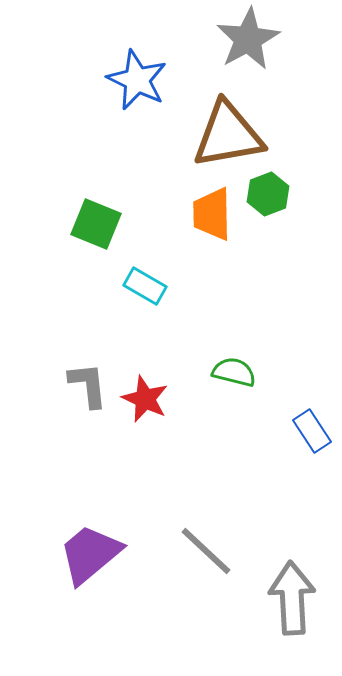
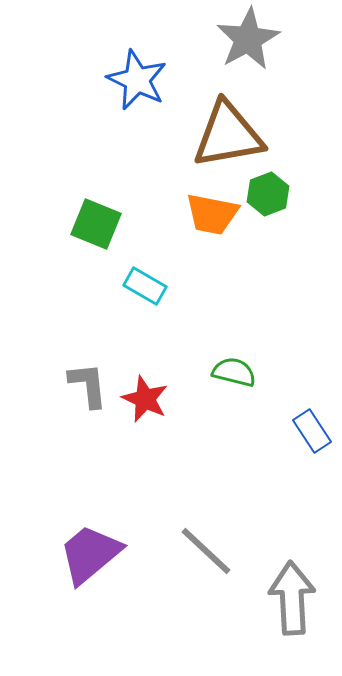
orange trapezoid: rotated 78 degrees counterclockwise
